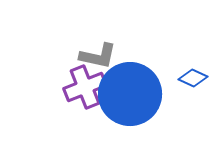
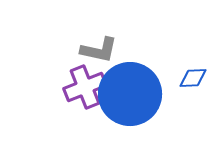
gray L-shape: moved 1 px right, 6 px up
blue diamond: rotated 28 degrees counterclockwise
